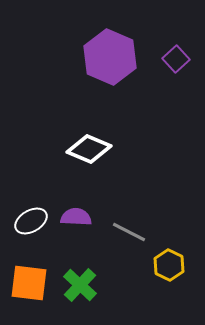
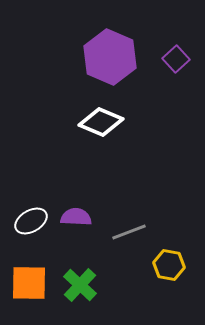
white diamond: moved 12 px right, 27 px up
gray line: rotated 48 degrees counterclockwise
yellow hexagon: rotated 16 degrees counterclockwise
orange square: rotated 6 degrees counterclockwise
